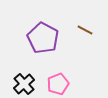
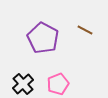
black cross: moved 1 px left
